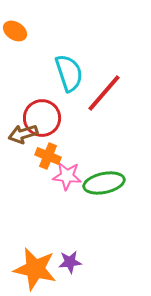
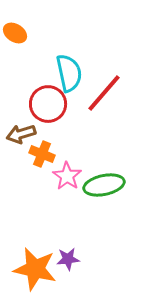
orange ellipse: moved 2 px down
cyan semicircle: rotated 6 degrees clockwise
red circle: moved 6 px right, 14 px up
brown arrow: moved 2 px left
orange cross: moved 6 px left, 2 px up
pink star: rotated 28 degrees clockwise
green ellipse: moved 2 px down
purple star: moved 2 px left, 3 px up
